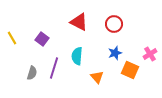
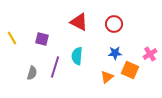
purple square: rotated 24 degrees counterclockwise
blue star: rotated 16 degrees clockwise
purple line: moved 1 px right, 1 px up
orange triangle: moved 10 px right; rotated 32 degrees clockwise
